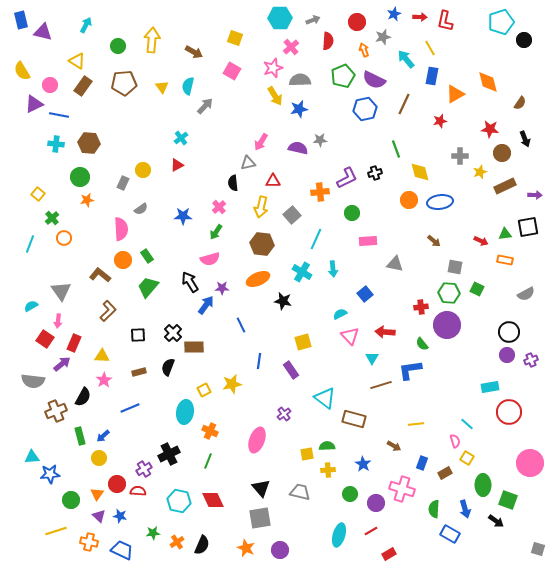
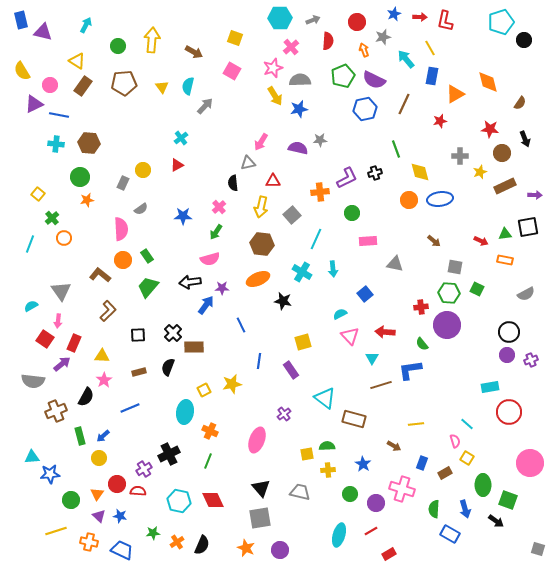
blue ellipse at (440, 202): moved 3 px up
black arrow at (190, 282): rotated 65 degrees counterclockwise
black semicircle at (83, 397): moved 3 px right
